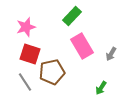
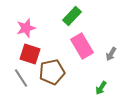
pink star: moved 1 px down
gray line: moved 4 px left, 4 px up
